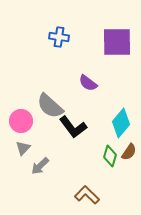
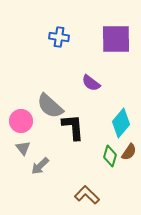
purple square: moved 1 px left, 3 px up
purple semicircle: moved 3 px right
black L-shape: rotated 148 degrees counterclockwise
gray triangle: rotated 21 degrees counterclockwise
